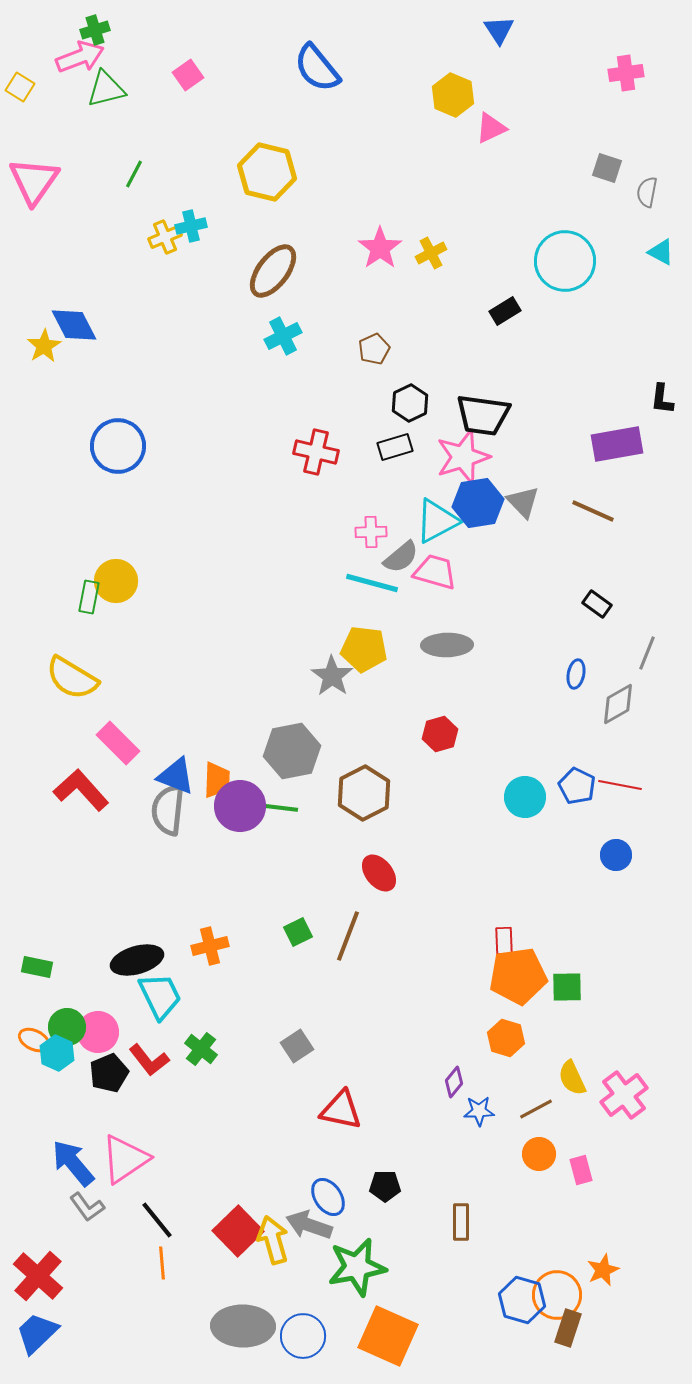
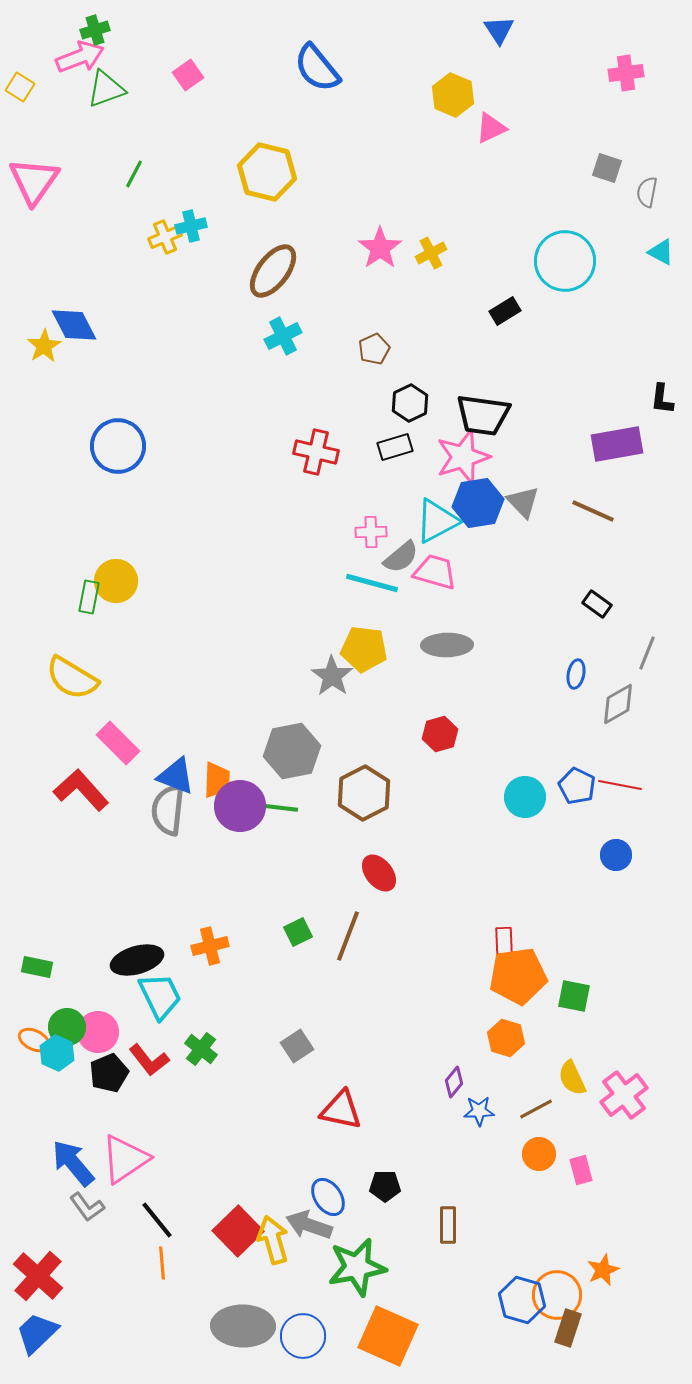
green triangle at (106, 89): rotated 6 degrees counterclockwise
green square at (567, 987): moved 7 px right, 9 px down; rotated 12 degrees clockwise
brown rectangle at (461, 1222): moved 13 px left, 3 px down
